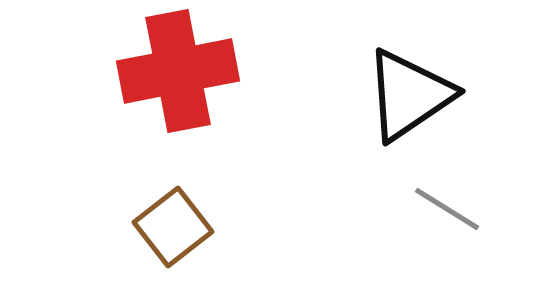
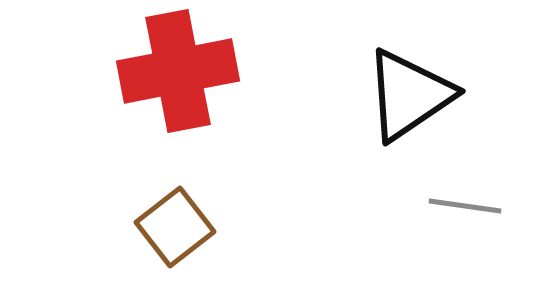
gray line: moved 18 px right, 3 px up; rotated 24 degrees counterclockwise
brown square: moved 2 px right
